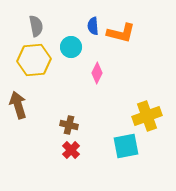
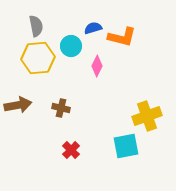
blue semicircle: moved 2 px down; rotated 78 degrees clockwise
orange L-shape: moved 1 px right, 4 px down
cyan circle: moved 1 px up
yellow hexagon: moved 4 px right, 2 px up
pink diamond: moved 7 px up
brown arrow: rotated 96 degrees clockwise
brown cross: moved 8 px left, 17 px up
